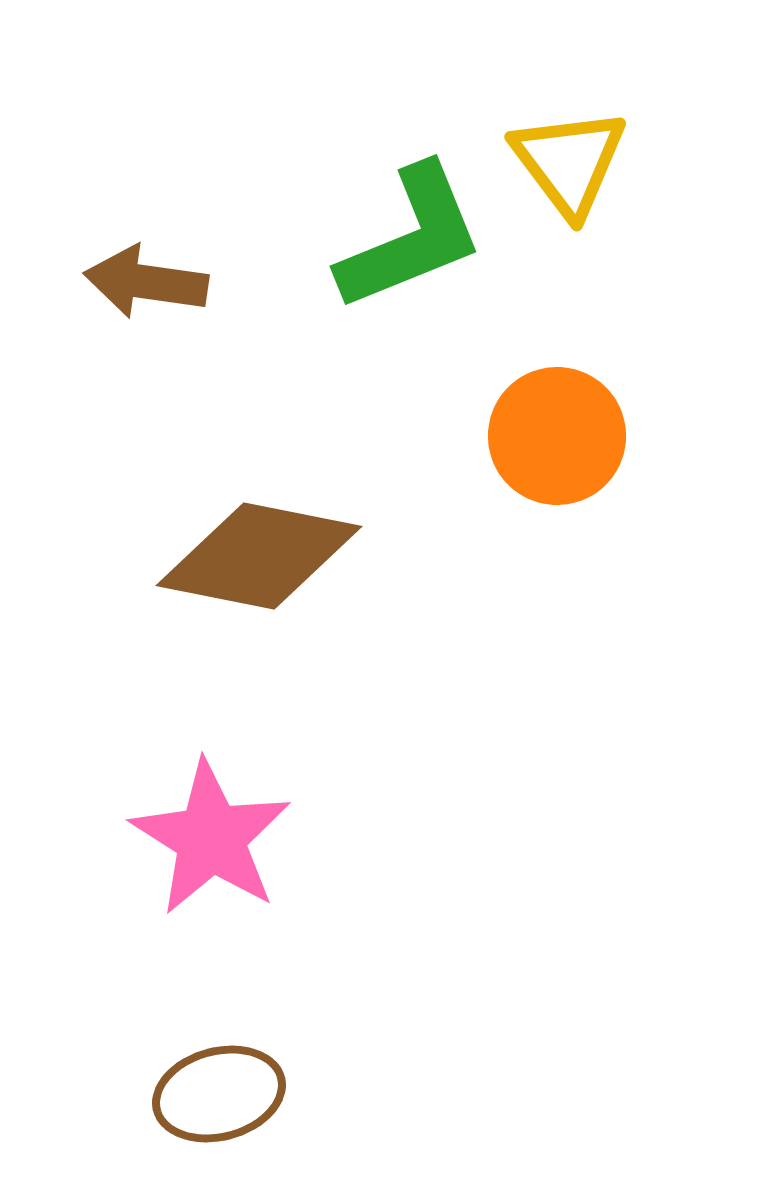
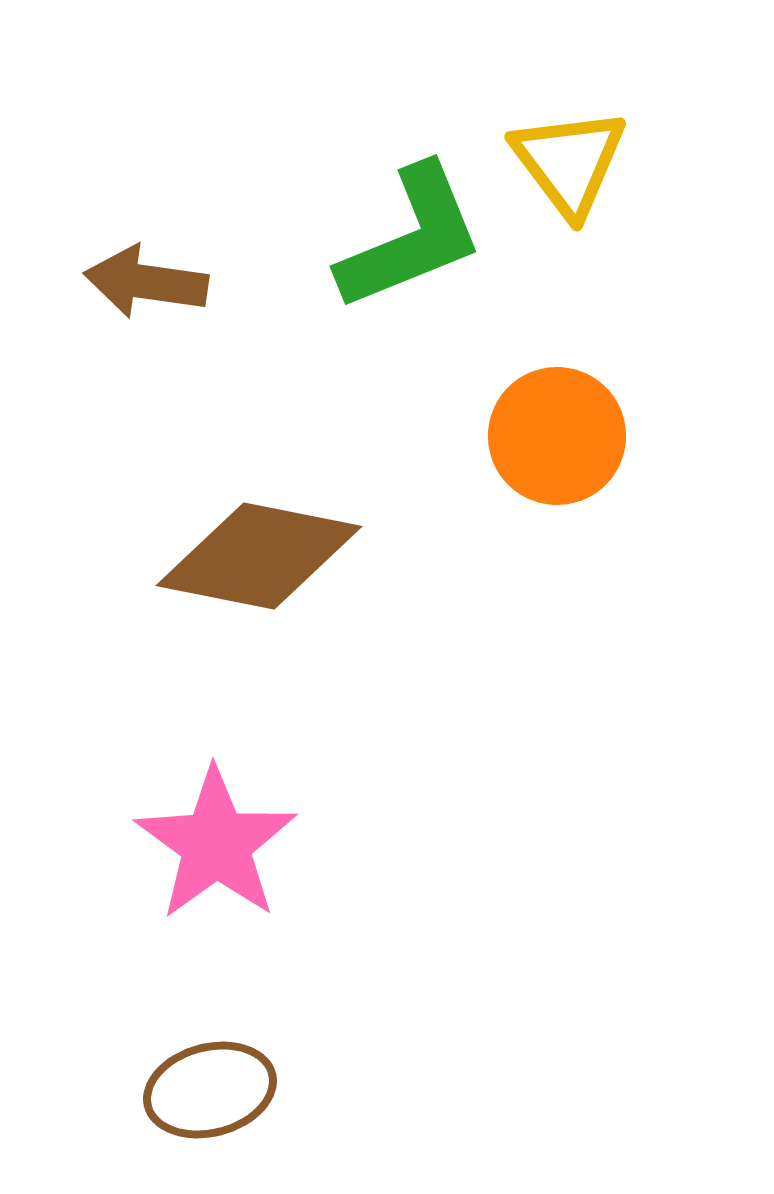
pink star: moved 5 px right, 6 px down; rotated 4 degrees clockwise
brown ellipse: moved 9 px left, 4 px up
